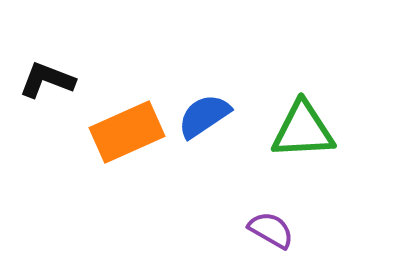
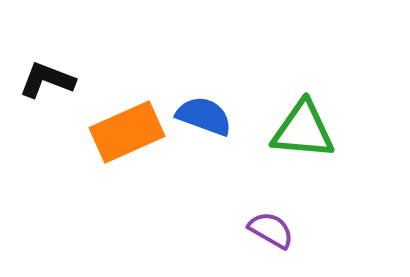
blue semicircle: rotated 54 degrees clockwise
green triangle: rotated 8 degrees clockwise
